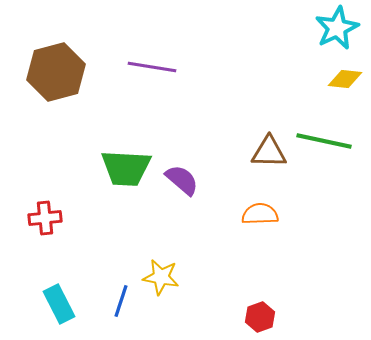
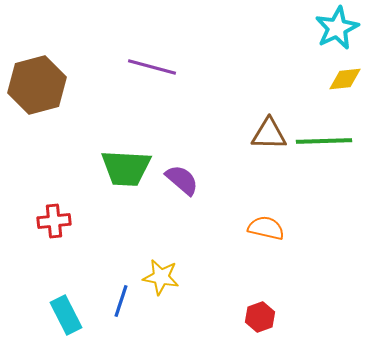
purple line: rotated 6 degrees clockwise
brown hexagon: moved 19 px left, 13 px down
yellow diamond: rotated 12 degrees counterclockwise
green line: rotated 14 degrees counterclockwise
brown triangle: moved 18 px up
orange semicircle: moved 6 px right, 14 px down; rotated 15 degrees clockwise
red cross: moved 9 px right, 3 px down
cyan rectangle: moved 7 px right, 11 px down
